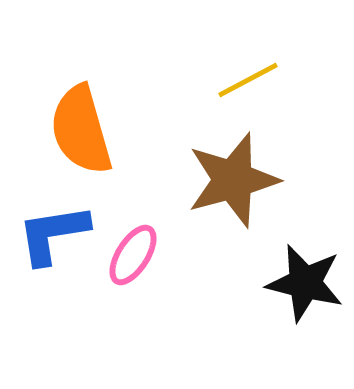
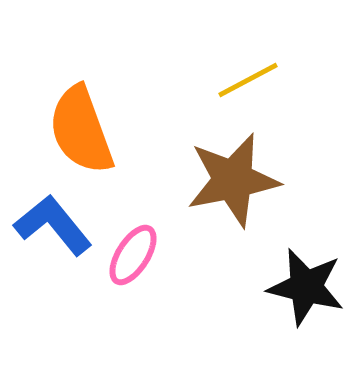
orange semicircle: rotated 4 degrees counterclockwise
brown star: rotated 4 degrees clockwise
blue L-shape: moved 9 px up; rotated 60 degrees clockwise
black star: moved 1 px right, 4 px down
